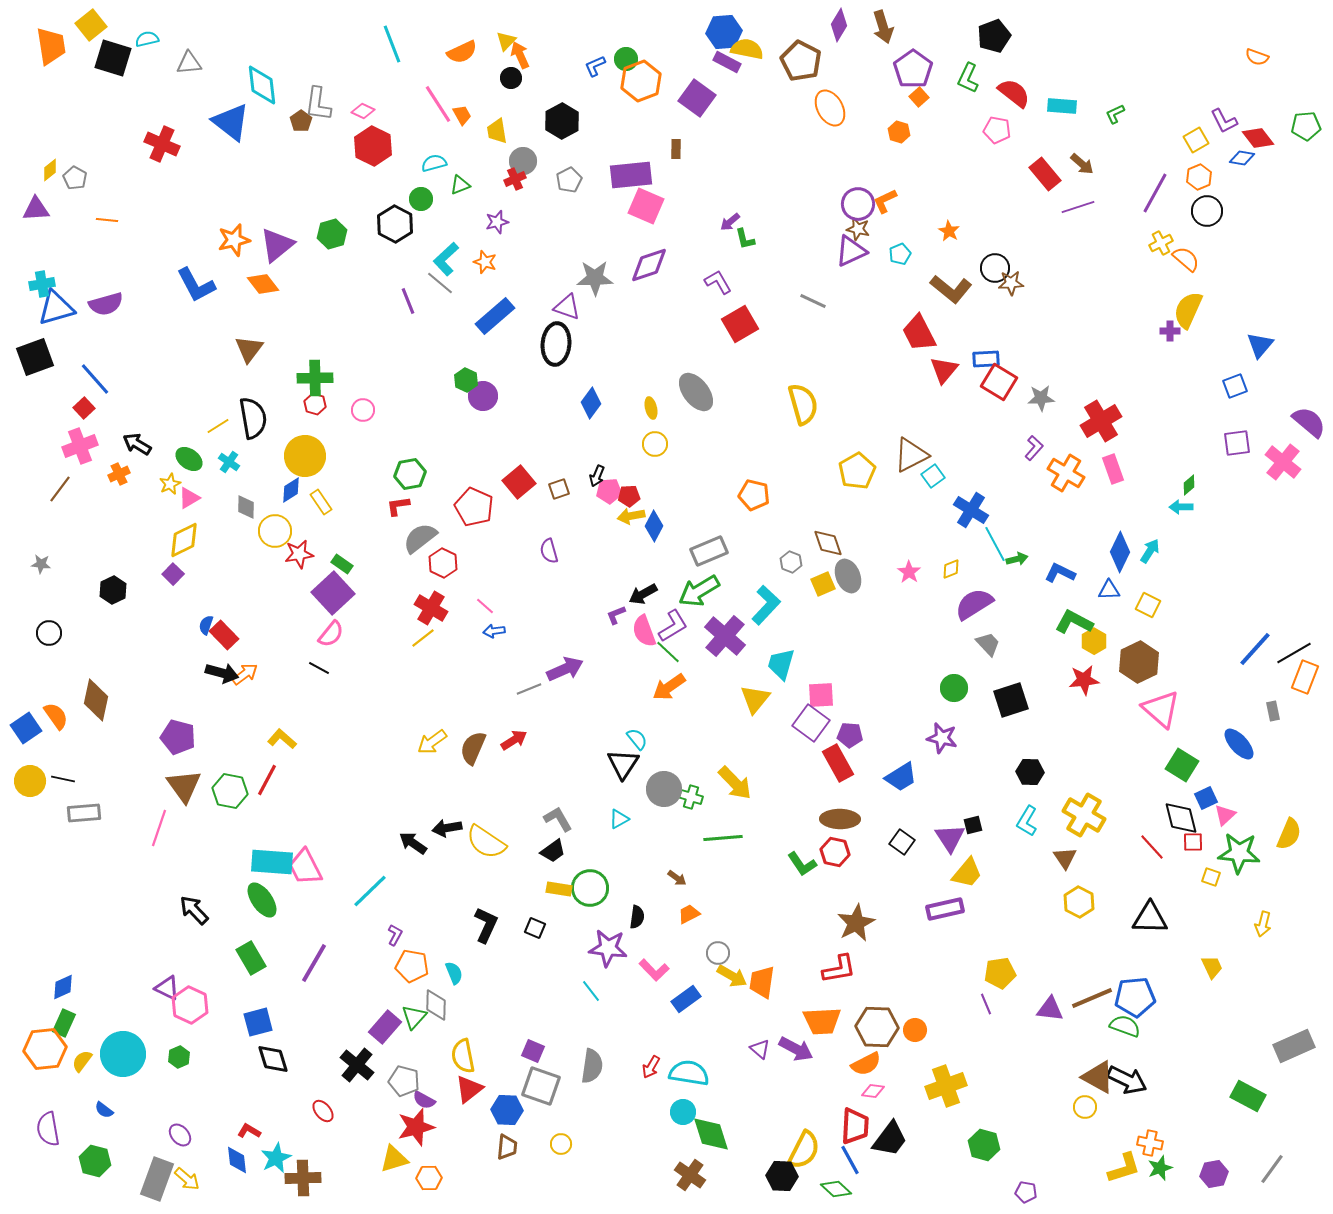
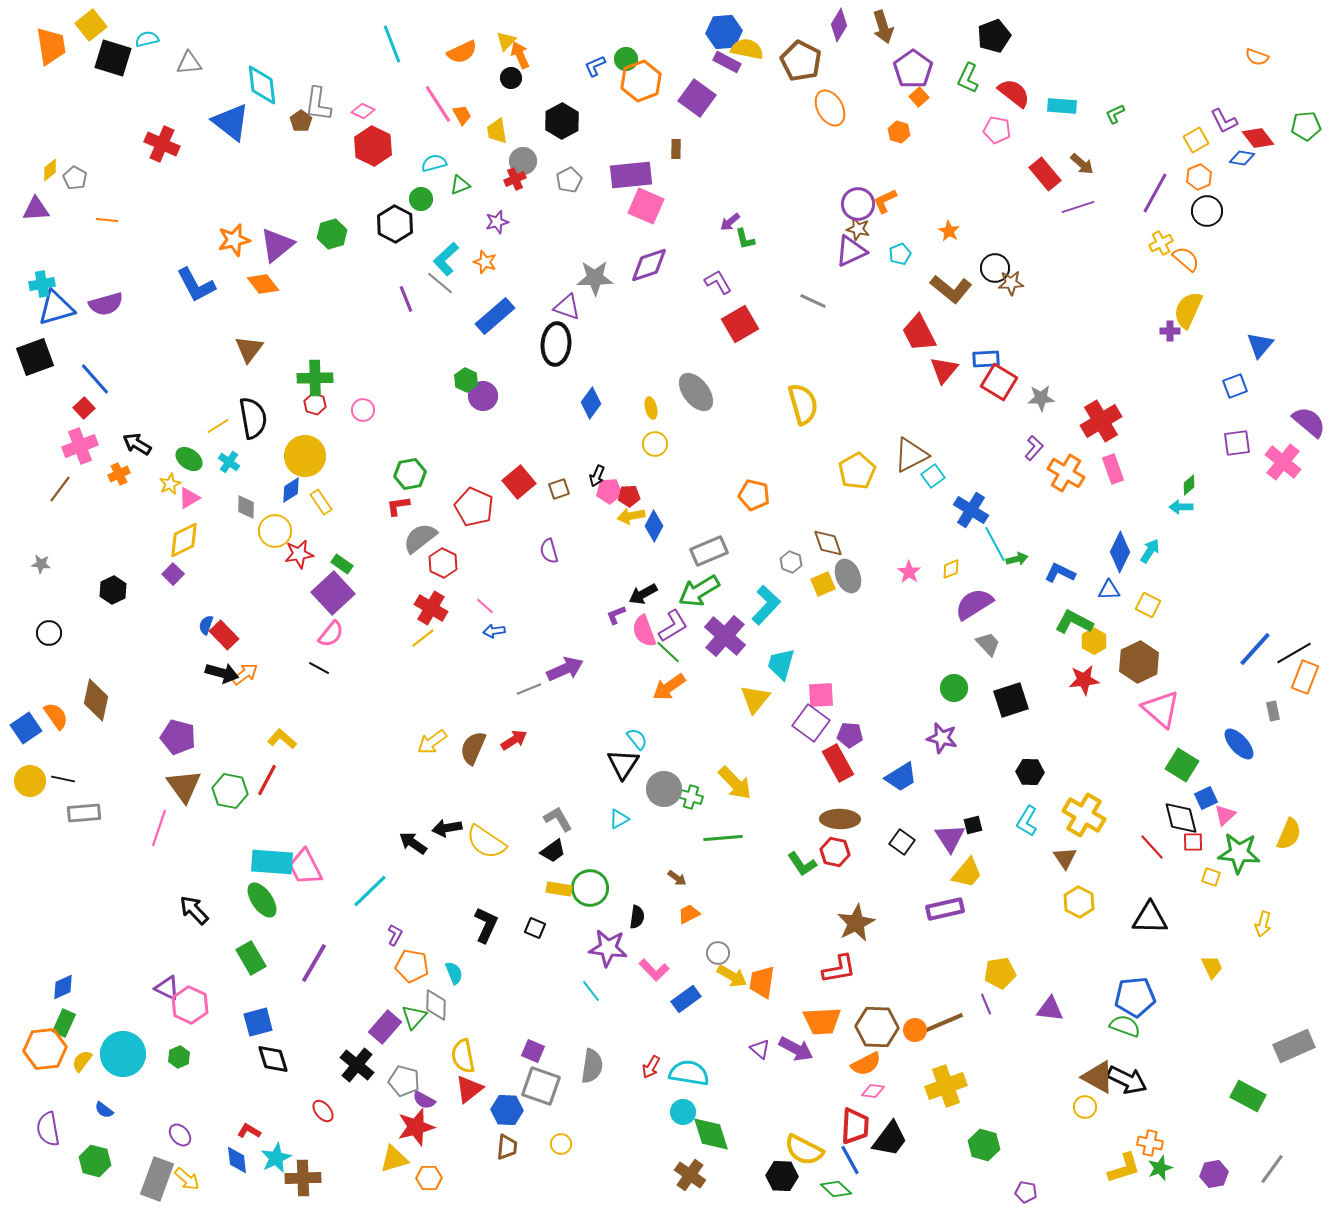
purple line at (408, 301): moved 2 px left, 2 px up
brown line at (1092, 998): moved 149 px left, 25 px down
yellow semicircle at (804, 1150): rotated 90 degrees clockwise
